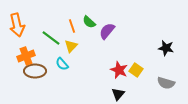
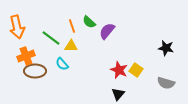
orange arrow: moved 2 px down
yellow triangle: rotated 48 degrees clockwise
